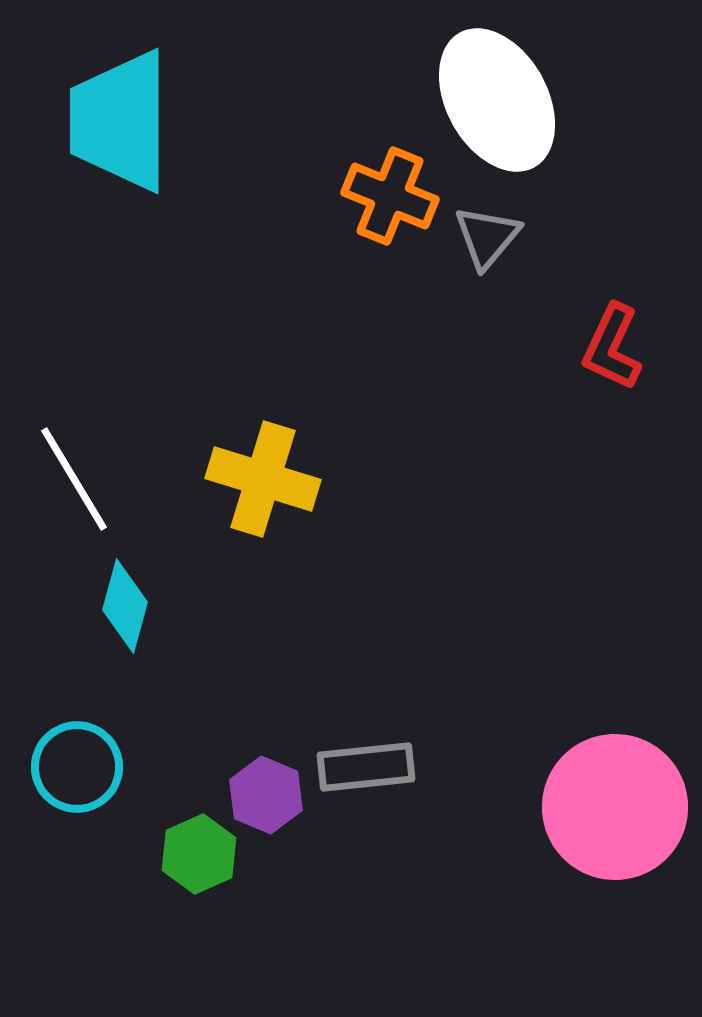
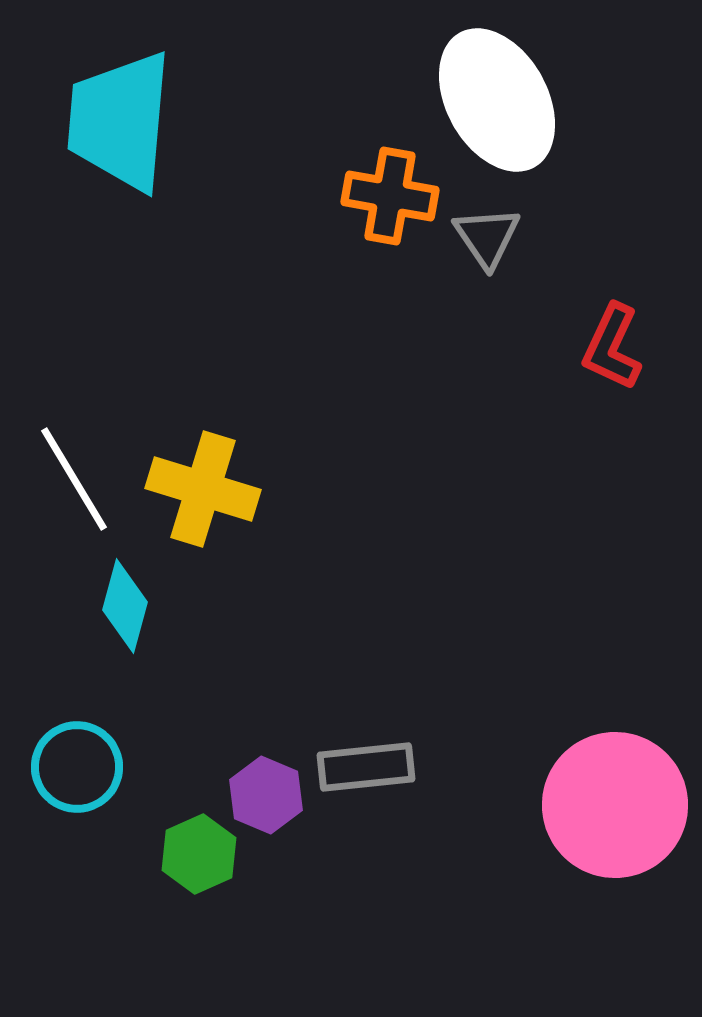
cyan trapezoid: rotated 5 degrees clockwise
orange cross: rotated 12 degrees counterclockwise
gray triangle: rotated 14 degrees counterclockwise
yellow cross: moved 60 px left, 10 px down
pink circle: moved 2 px up
